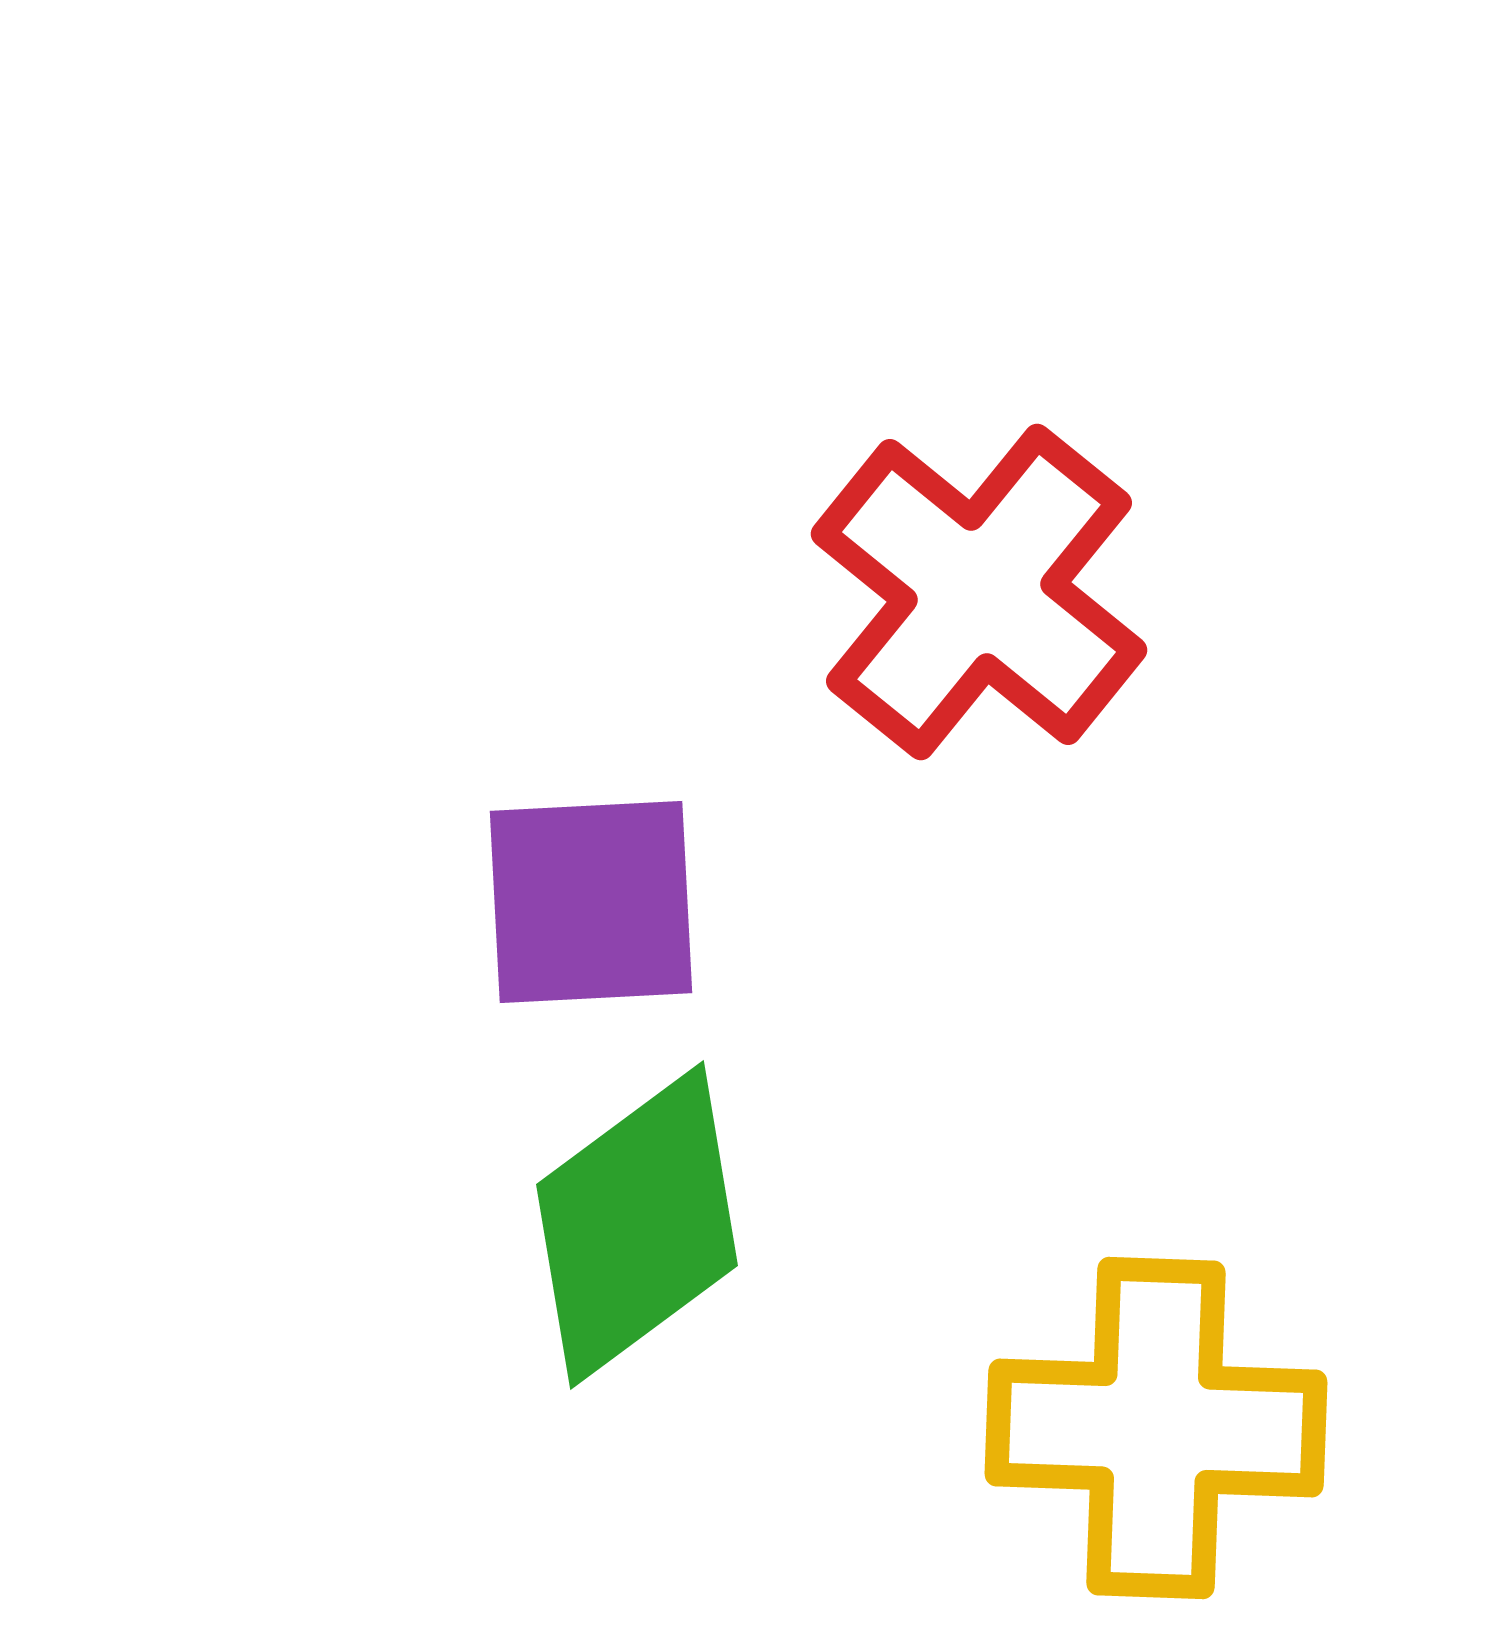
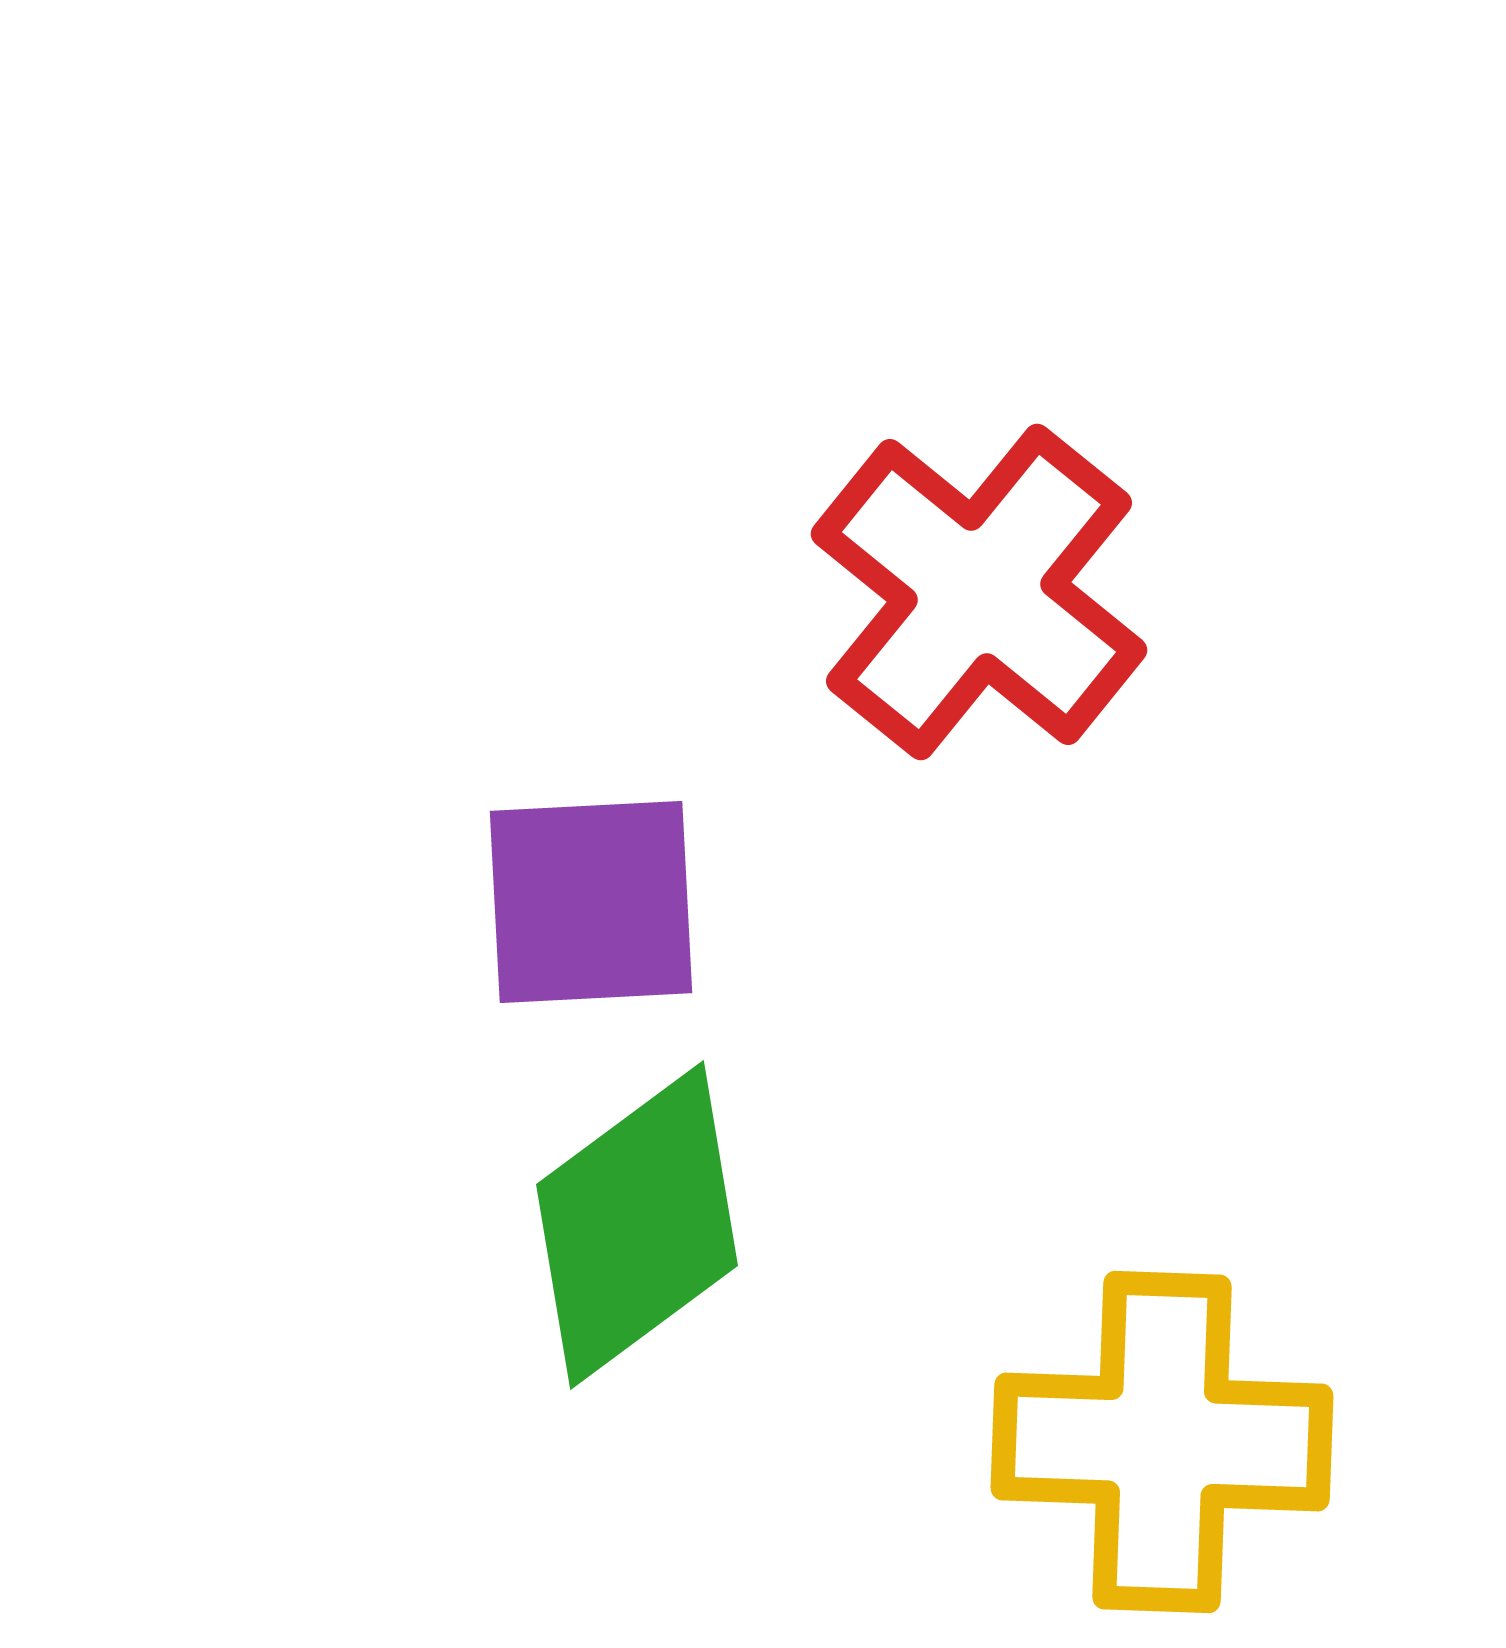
yellow cross: moved 6 px right, 14 px down
